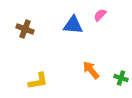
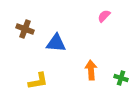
pink semicircle: moved 4 px right, 1 px down
blue triangle: moved 17 px left, 18 px down
orange arrow: rotated 36 degrees clockwise
